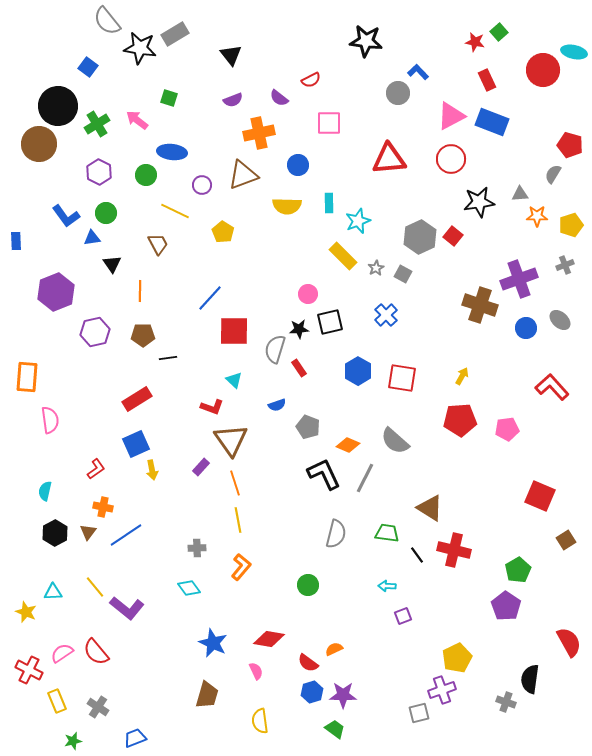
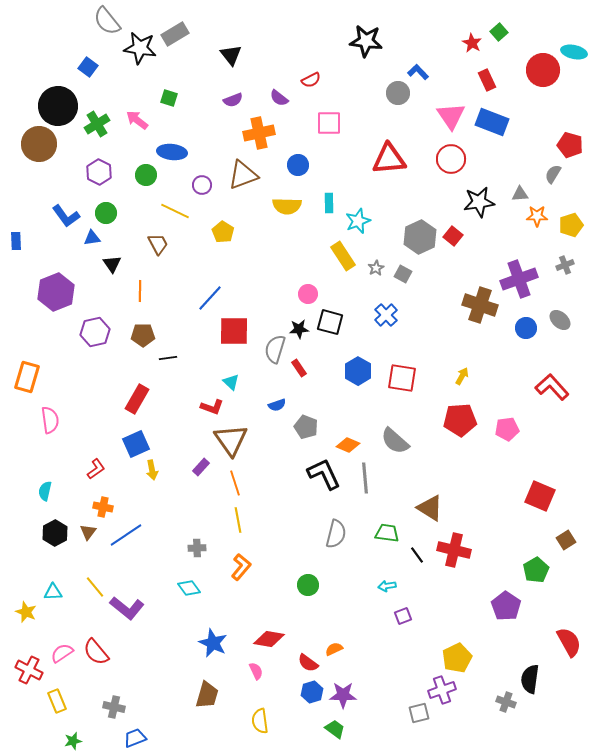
red star at (475, 42): moved 3 px left, 1 px down; rotated 18 degrees clockwise
pink triangle at (451, 116): rotated 36 degrees counterclockwise
yellow rectangle at (343, 256): rotated 12 degrees clockwise
black square at (330, 322): rotated 28 degrees clockwise
orange rectangle at (27, 377): rotated 12 degrees clockwise
cyan triangle at (234, 380): moved 3 px left, 2 px down
red rectangle at (137, 399): rotated 28 degrees counterclockwise
gray pentagon at (308, 427): moved 2 px left
gray line at (365, 478): rotated 32 degrees counterclockwise
green pentagon at (518, 570): moved 18 px right
cyan arrow at (387, 586): rotated 12 degrees counterclockwise
gray cross at (98, 707): moved 16 px right; rotated 20 degrees counterclockwise
